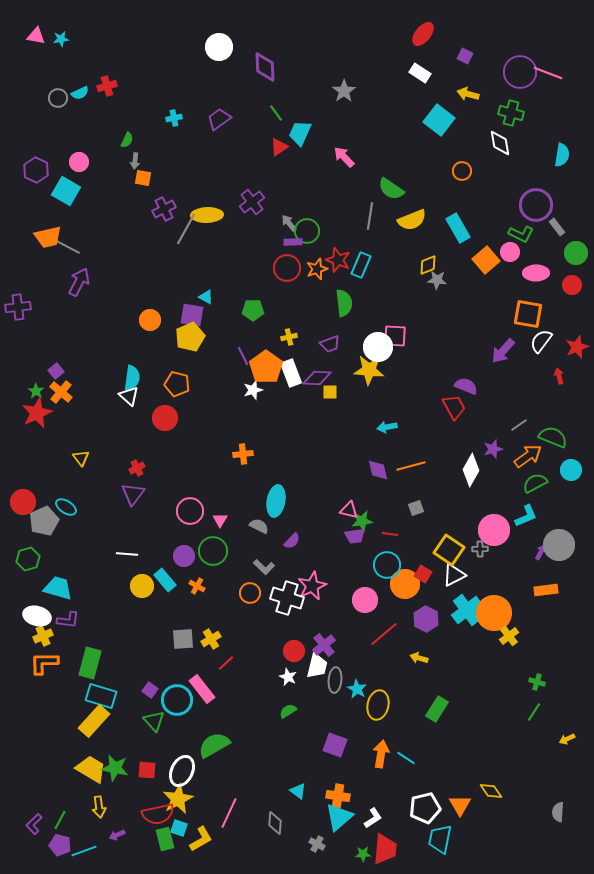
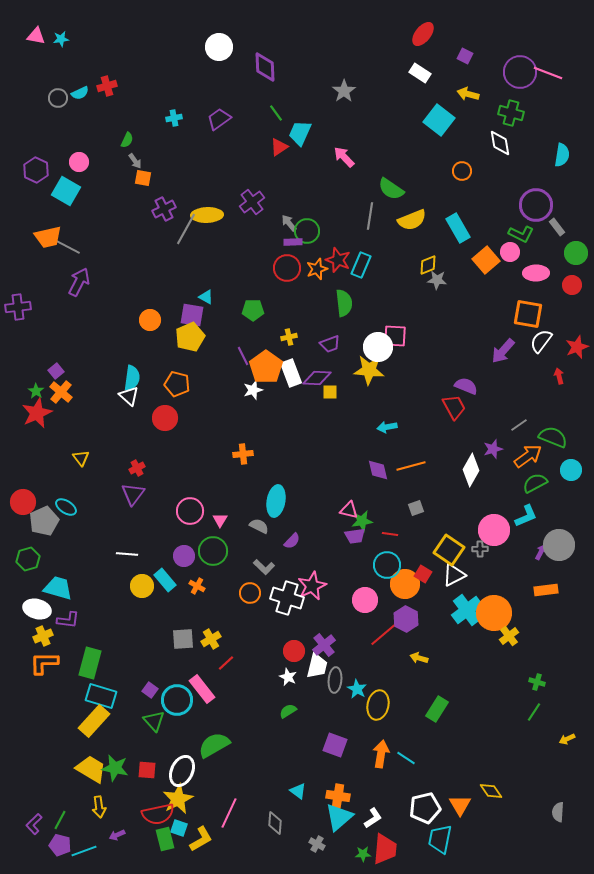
gray arrow at (135, 161): rotated 42 degrees counterclockwise
white ellipse at (37, 616): moved 7 px up
purple hexagon at (426, 619): moved 20 px left
